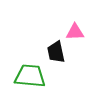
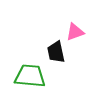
pink triangle: rotated 18 degrees counterclockwise
